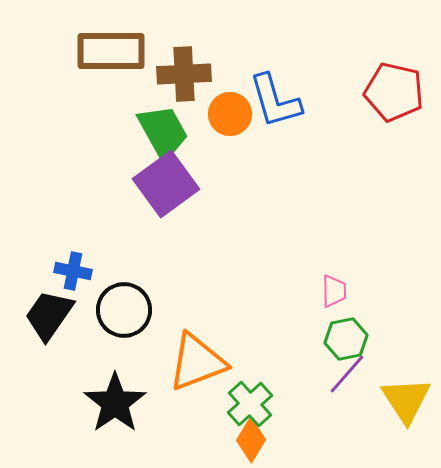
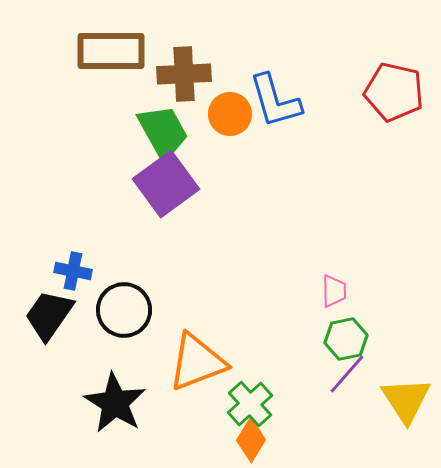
black star: rotated 6 degrees counterclockwise
